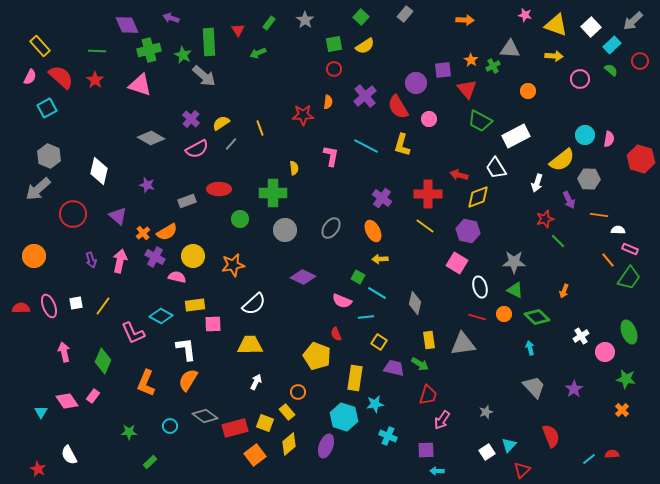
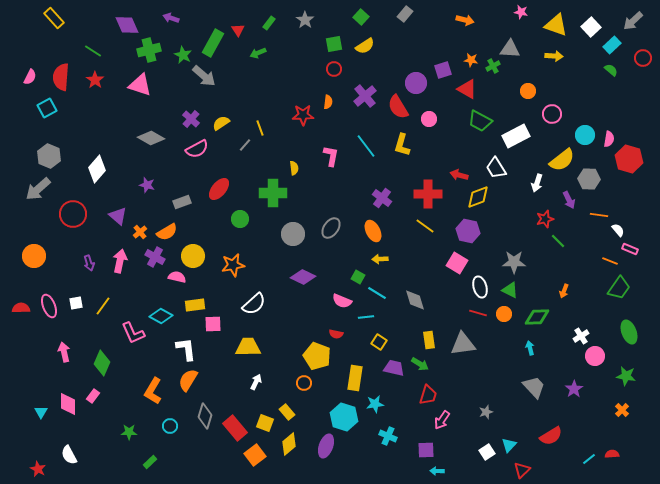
pink star at (525, 15): moved 4 px left, 3 px up
orange arrow at (465, 20): rotated 12 degrees clockwise
green rectangle at (209, 42): moved 4 px right, 1 px down; rotated 32 degrees clockwise
yellow rectangle at (40, 46): moved 14 px right, 28 px up
green line at (97, 51): moved 4 px left; rotated 30 degrees clockwise
orange star at (471, 60): rotated 24 degrees counterclockwise
red circle at (640, 61): moved 3 px right, 3 px up
purple square at (443, 70): rotated 12 degrees counterclockwise
red semicircle at (61, 77): rotated 128 degrees counterclockwise
pink circle at (580, 79): moved 28 px left, 35 px down
red triangle at (467, 89): rotated 20 degrees counterclockwise
gray line at (231, 144): moved 14 px right, 1 px down
cyan line at (366, 146): rotated 25 degrees clockwise
red hexagon at (641, 159): moved 12 px left
white diamond at (99, 171): moved 2 px left, 2 px up; rotated 28 degrees clockwise
red ellipse at (219, 189): rotated 50 degrees counterclockwise
gray rectangle at (187, 201): moved 5 px left, 1 px down
gray circle at (285, 230): moved 8 px right, 4 px down
white semicircle at (618, 230): rotated 48 degrees clockwise
orange cross at (143, 233): moved 3 px left, 1 px up
purple arrow at (91, 260): moved 2 px left, 3 px down
orange line at (608, 260): moved 2 px right, 1 px down; rotated 28 degrees counterclockwise
green trapezoid at (629, 278): moved 10 px left, 10 px down
green triangle at (515, 290): moved 5 px left
gray diamond at (415, 303): moved 3 px up; rotated 30 degrees counterclockwise
red line at (477, 317): moved 1 px right, 4 px up
green diamond at (537, 317): rotated 45 degrees counterclockwise
red semicircle at (336, 334): rotated 56 degrees counterclockwise
yellow trapezoid at (250, 345): moved 2 px left, 2 px down
pink circle at (605, 352): moved 10 px left, 4 px down
green diamond at (103, 361): moved 1 px left, 2 px down
green star at (626, 379): moved 3 px up
orange L-shape at (146, 383): moved 7 px right, 8 px down; rotated 8 degrees clockwise
orange circle at (298, 392): moved 6 px right, 9 px up
pink diamond at (67, 401): moved 1 px right, 3 px down; rotated 35 degrees clockwise
gray diamond at (205, 416): rotated 70 degrees clockwise
red rectangle at (235, 428): rotated 65 degrees clockwise
red semicircle at (551, 436): rotated 80 degrees clockwise
